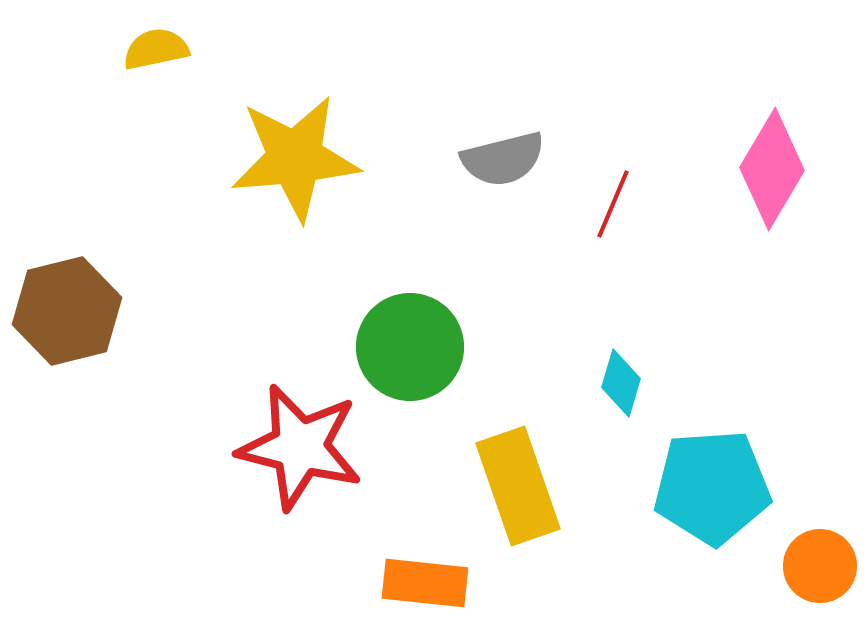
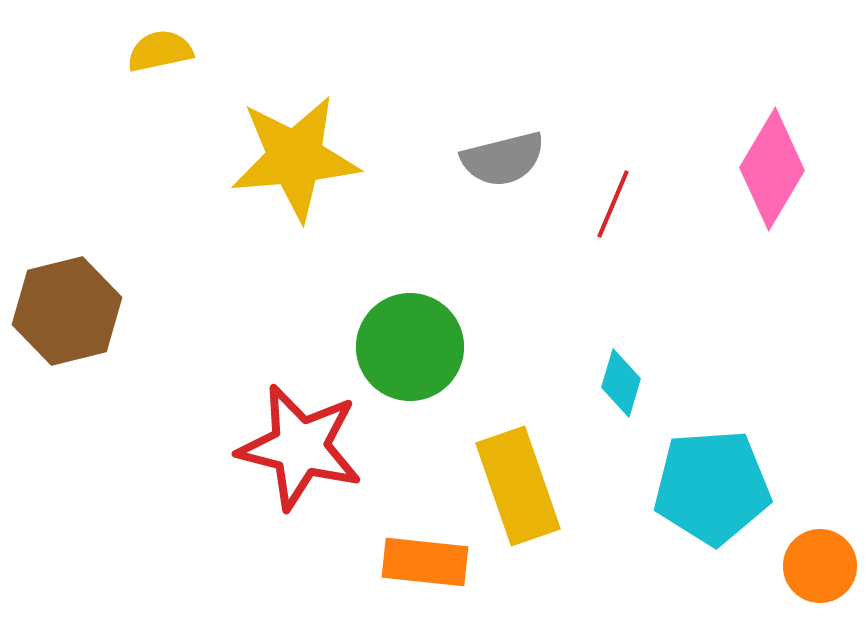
yellow semicircle: moved 4 px right, 2 px down
orange rectangle: moved 21 px up
